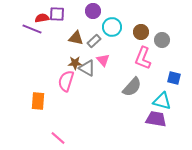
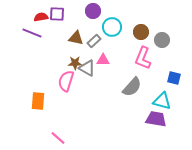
red semicircle: moved 1 px left, 1 px up
purple line: moved 4 px down
pink triangle: rotated 48 degrees counterclockwise
